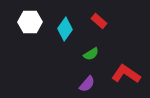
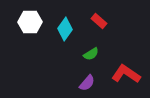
purple semicircle: moved 1 px up
